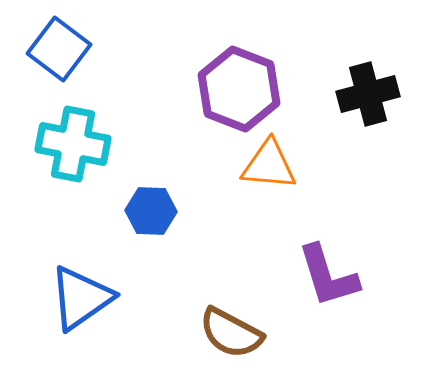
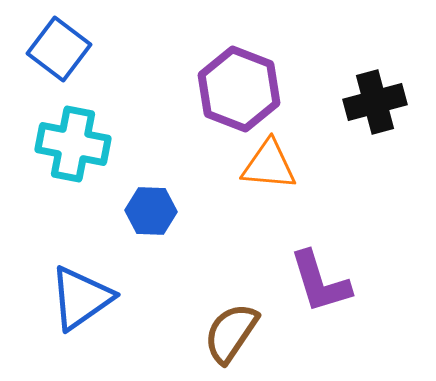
black cross: moved 7 px right, 8 px down
purple L-shape: moved 8 px left, 6 px down
brown semicircle: rotated 96 degrees clockwise
